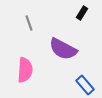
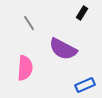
gray line: rotated 14 degrees counterclockwise
pink semicircle: moved 2 px up
blue rectangle: rotated 72 degrees counterclockwise
